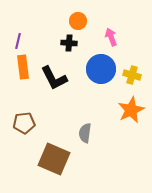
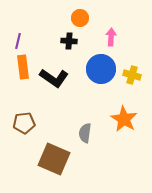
orange circle: moved 2 px right, 3 px up
pink arrow: rotated 24 degrees clockwise
black cross: moved 2 px up
black L-shape: rotated 28 degrees counterclockwise
orange star: moved 7 px left, 9 px down; rotated 16 degrees counterclockwise
